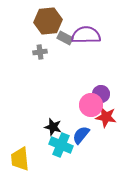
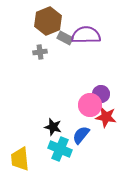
brown hexagon: rotated 16 degrees counterclockwise
pink circle: moved 1 px left
cyan cross: moved 1 px left, 4 px down
